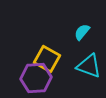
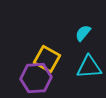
cyan semicircle: moved 1 px right, 1 px down
cyan triangle: moved 1 px down; rotated 24 degrees counterclockwise
